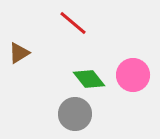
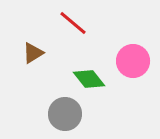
brown triangle: moved 14 px right
pink circle: moved 14 px up
gray circle: moved 10 px left
